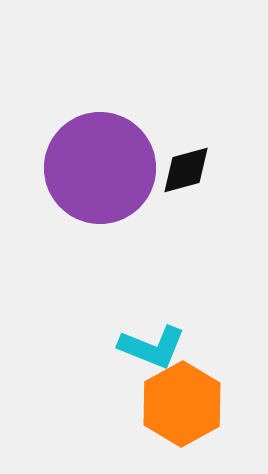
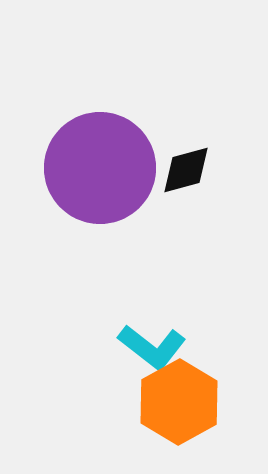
cyan L-shape: rotated 16 degrees clockwise
orange hexagon: moved 3 px left, 2 px up
